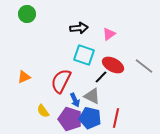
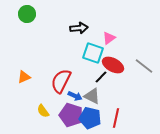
pink triangle: moved 4 px down
cyan square: moved 9 px right, 2 px up
blue arrow: moved 4 px up; rotated 40 degrees counterclockwise
purple pentagon: moved 1 px right, 4 px up
